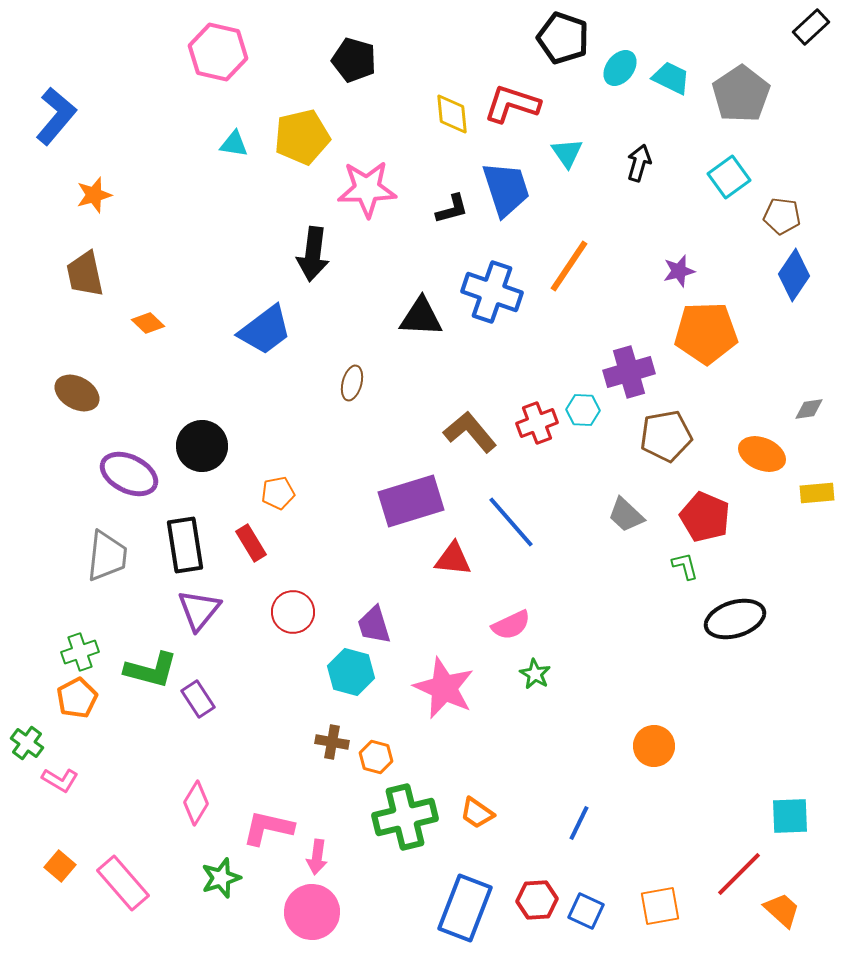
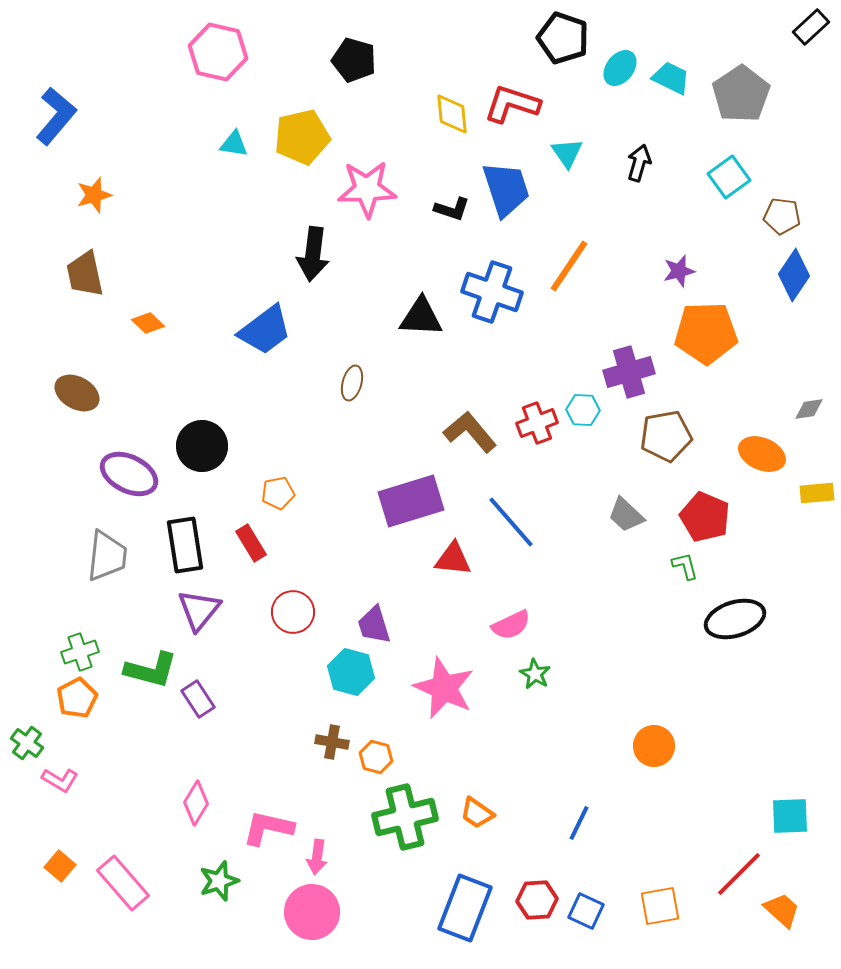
black L-shape at (452, 209): rotated 33 degrees clockwise
green star at (221, 878): moved 2 px left, 3 px down
